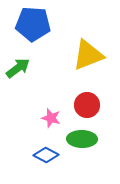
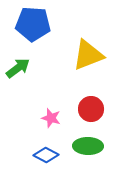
red circle: moved 4 px right, 4 px down
green ellipse: moved 6 px right, 7 px down
